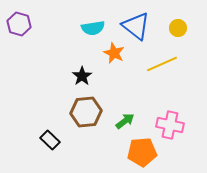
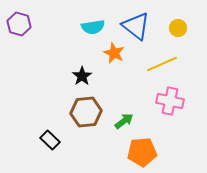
cyan semicircle: moved 1 px up
green arrow: moved 1 px left
pink cross: moved 24 px up
